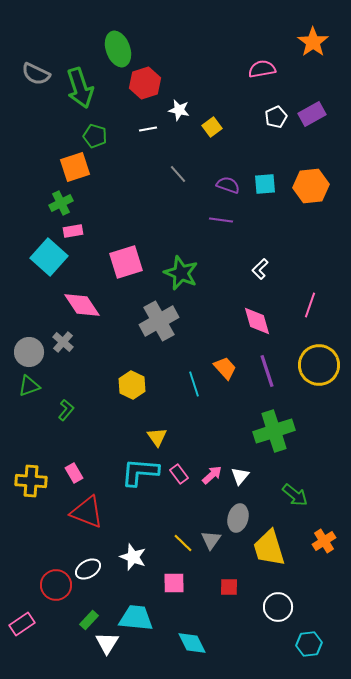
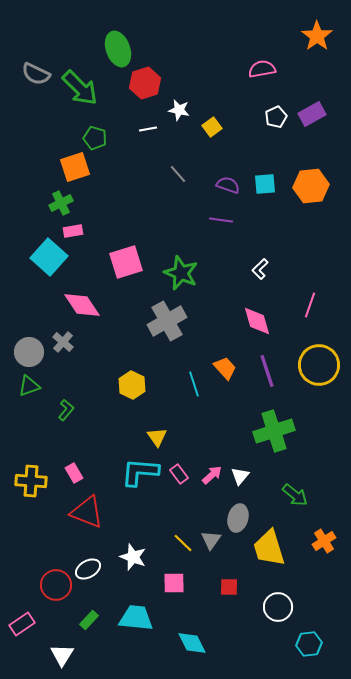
orange star at (313, 42): moved 4 px right, 6 px up
green arrow at (80, 88): rotated 27 degrees counterclockwise
green pentagon at (95, 136): moved 2 px down
gray cross at (159, 321): moved 8 px right
white triangle at (107, 643): moved 45 px left, 12 px down
